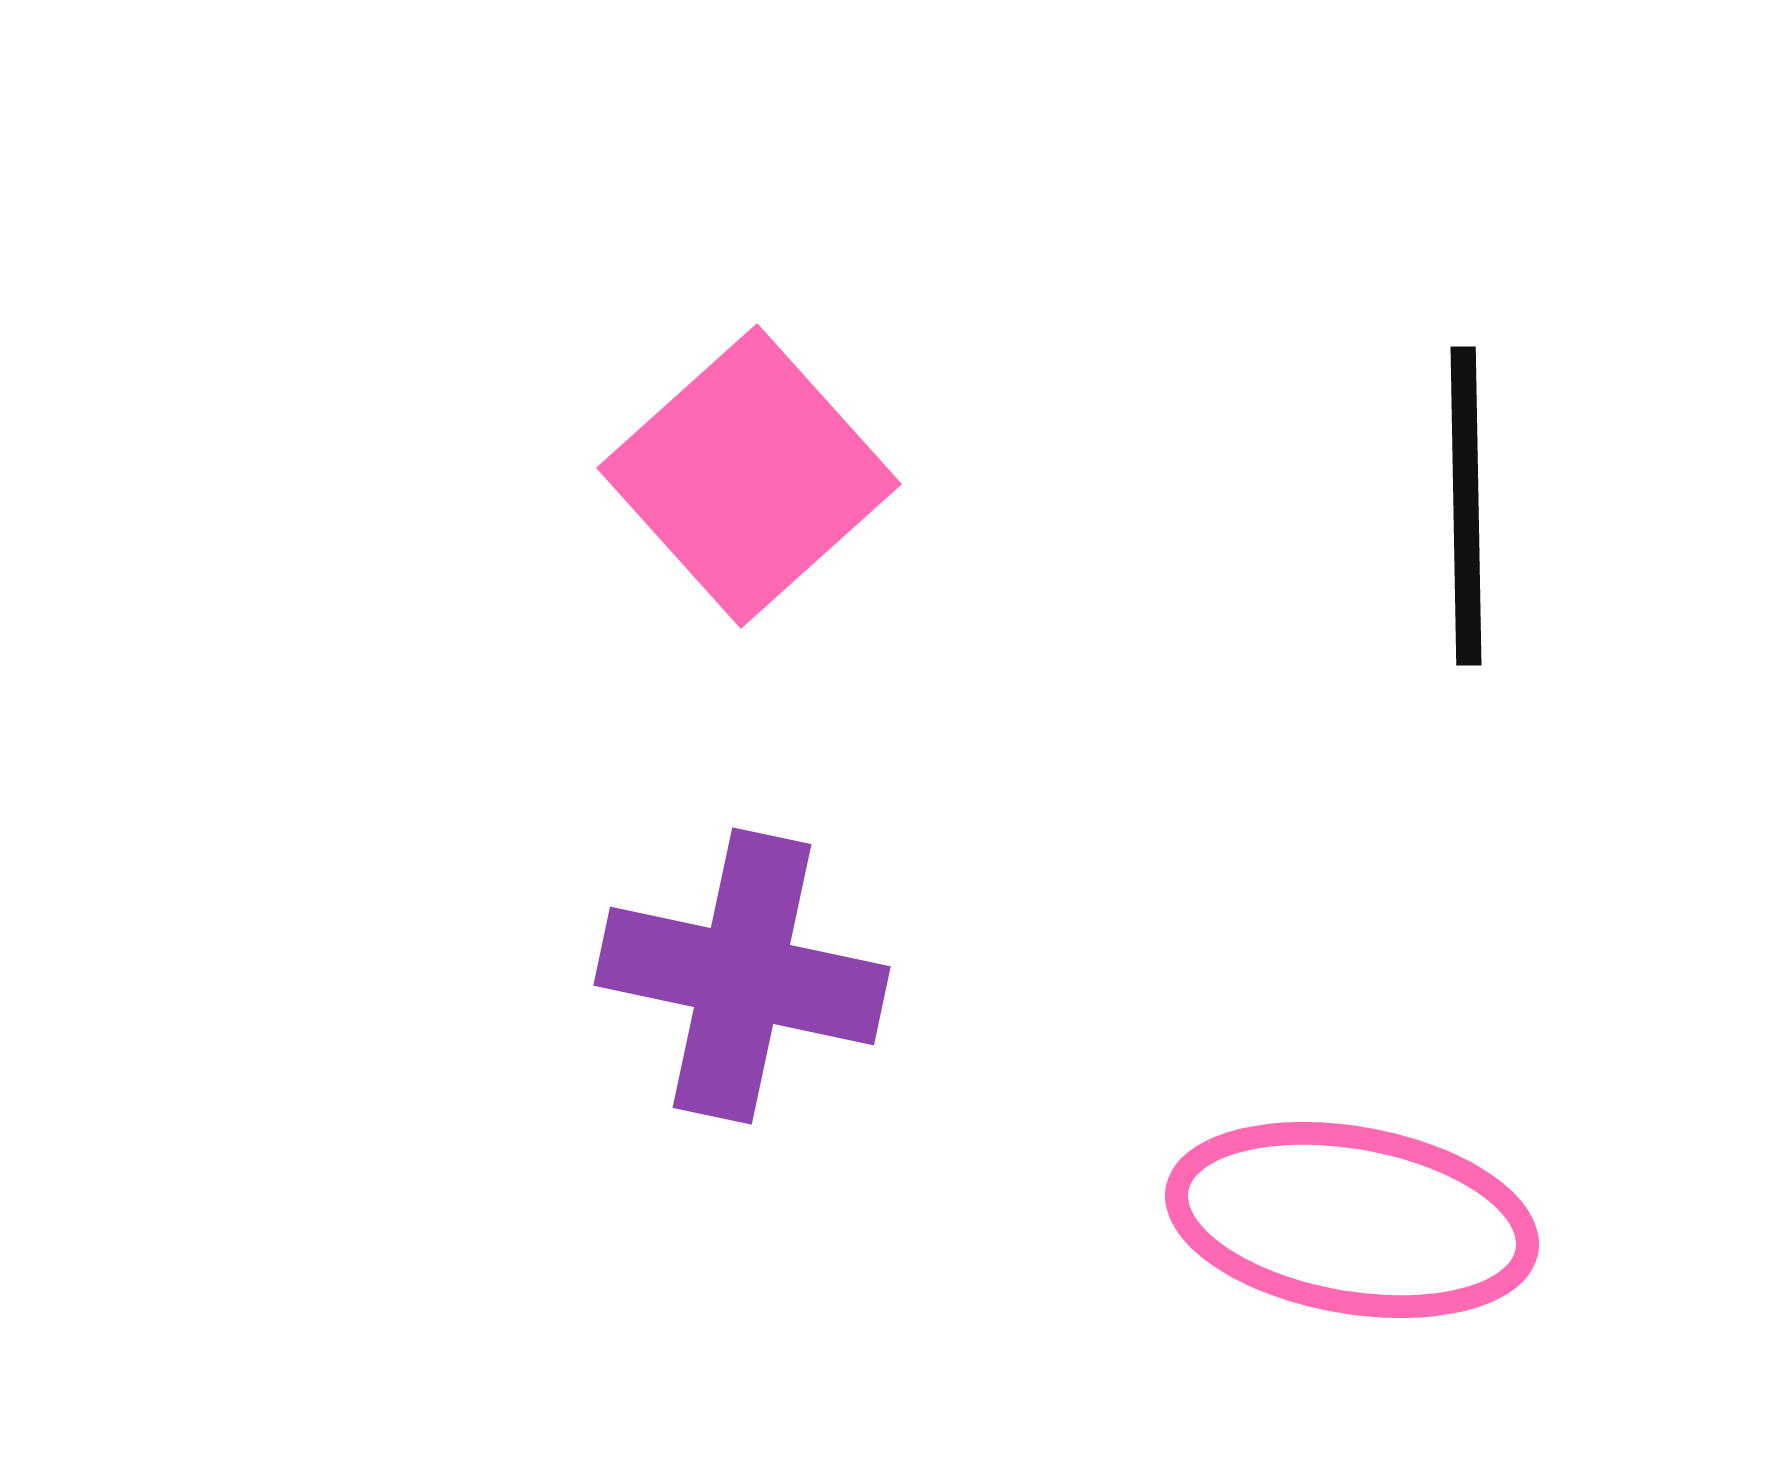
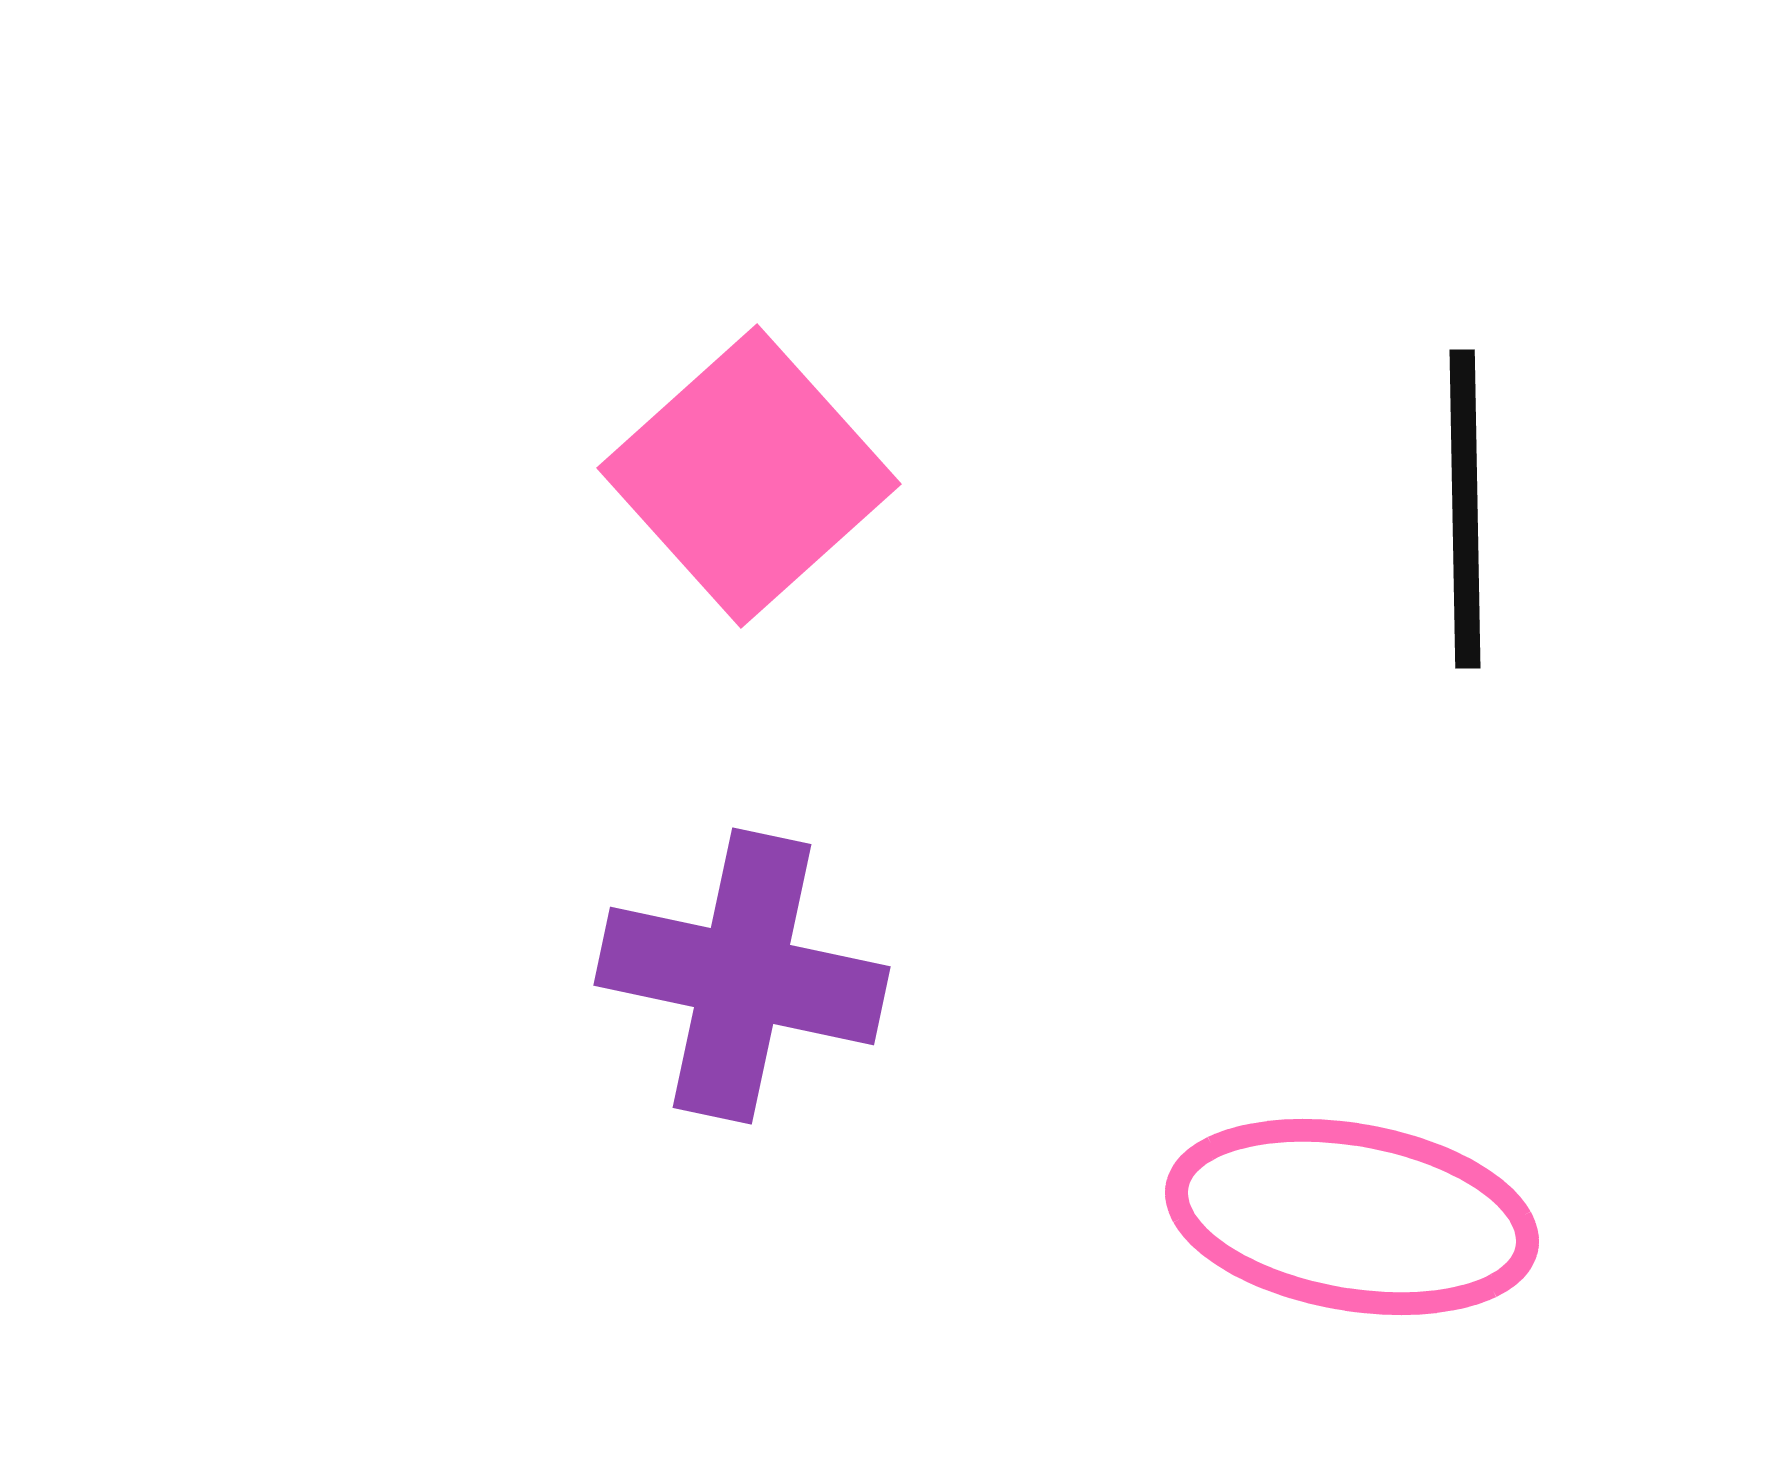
black line: moved 1 px left, 3 px down
pink ellipse: moved 3 px up
